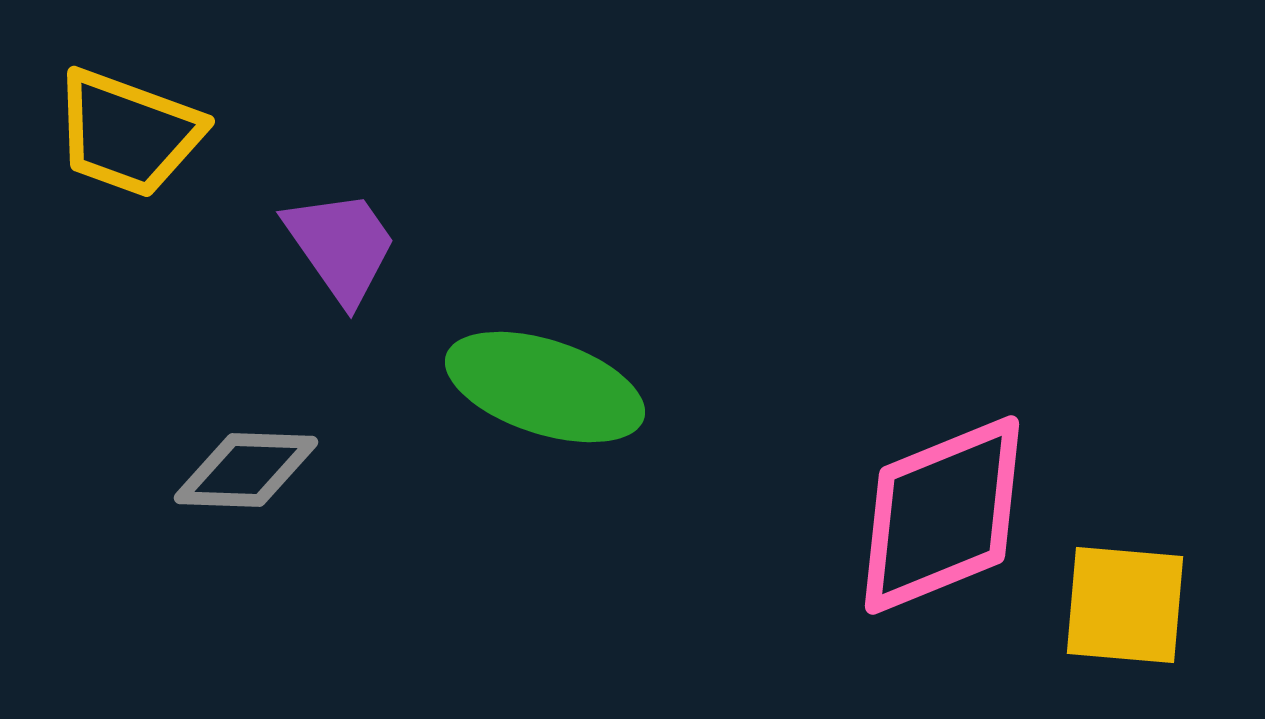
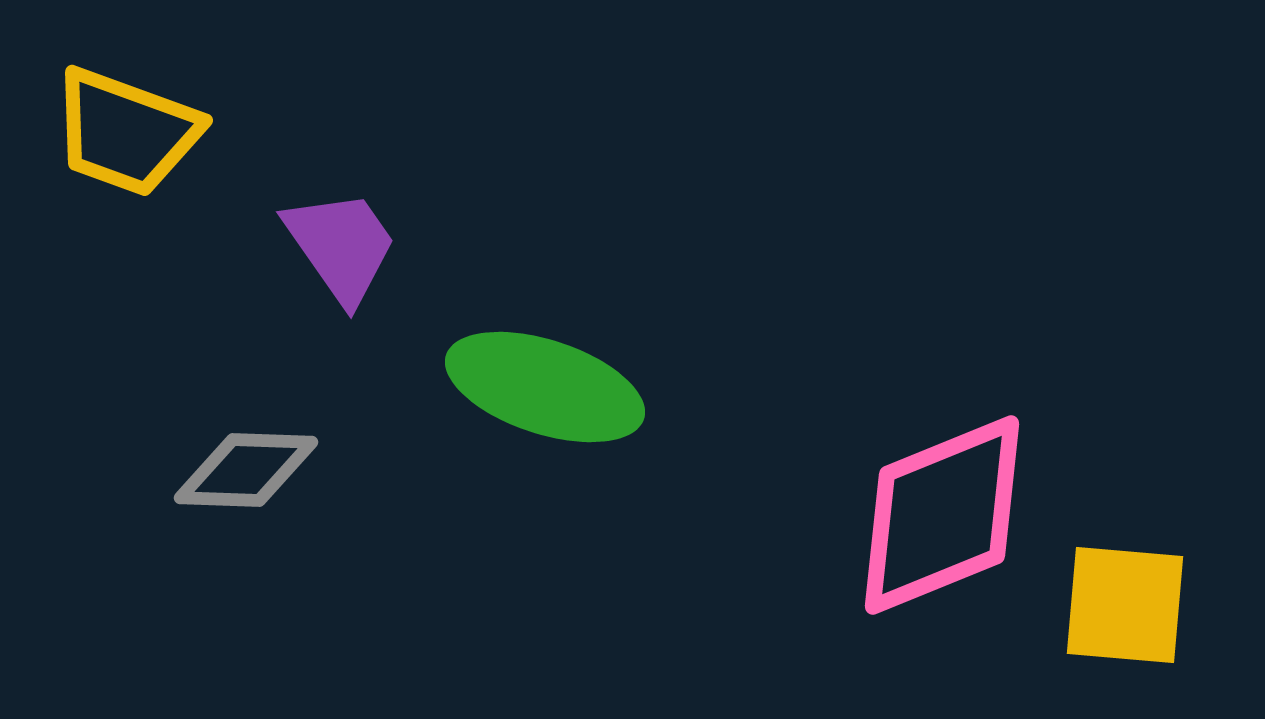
yellow trapezoid: moved 2 px left, 1 px up
